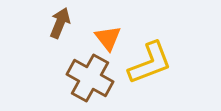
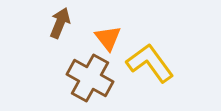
yellow L-shape: rotated 105 degrees counterclockwise
